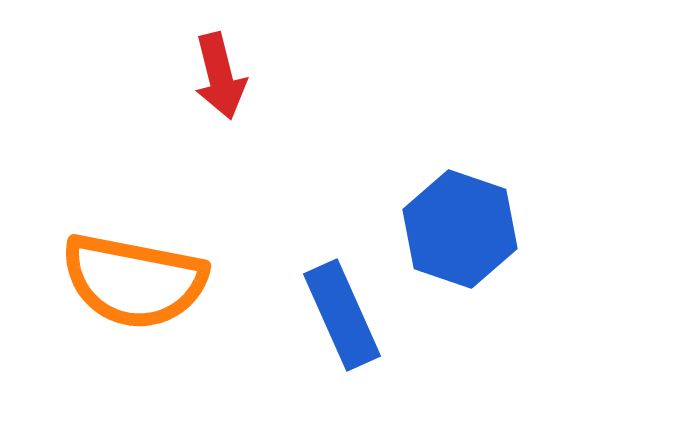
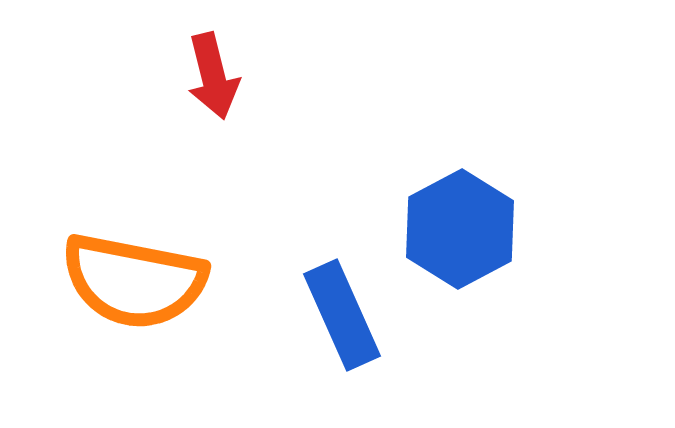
red arrow: moved 7 px left
blue hexagon: rotated 13 degrees clockwise
